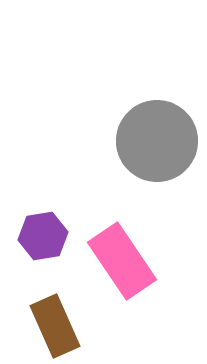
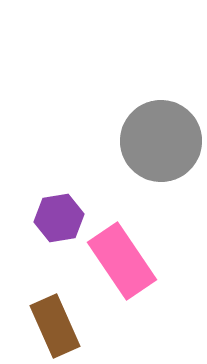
gray circle: moved 4 px right
purple hexagon: moved 16 px right, 18 px up
